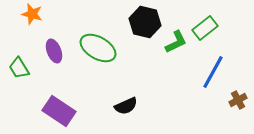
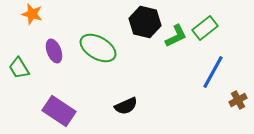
green L-shape: moved 6 px up
